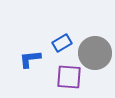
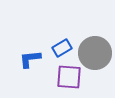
blue rectangle: moved 5 px down
